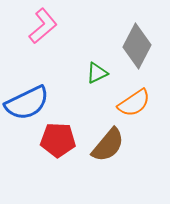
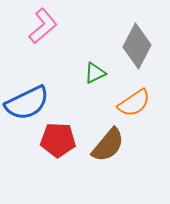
green triangle: moved 2 px left
